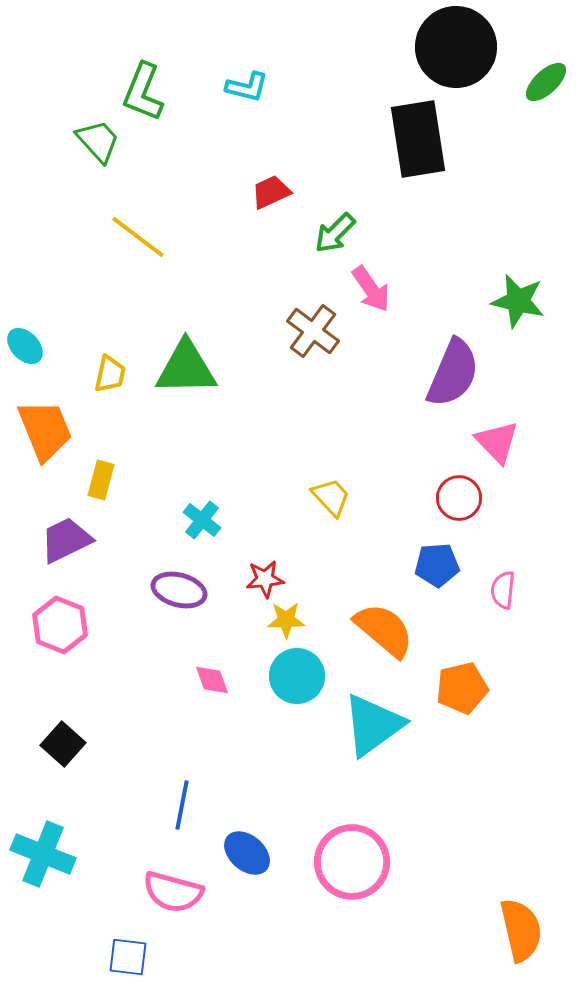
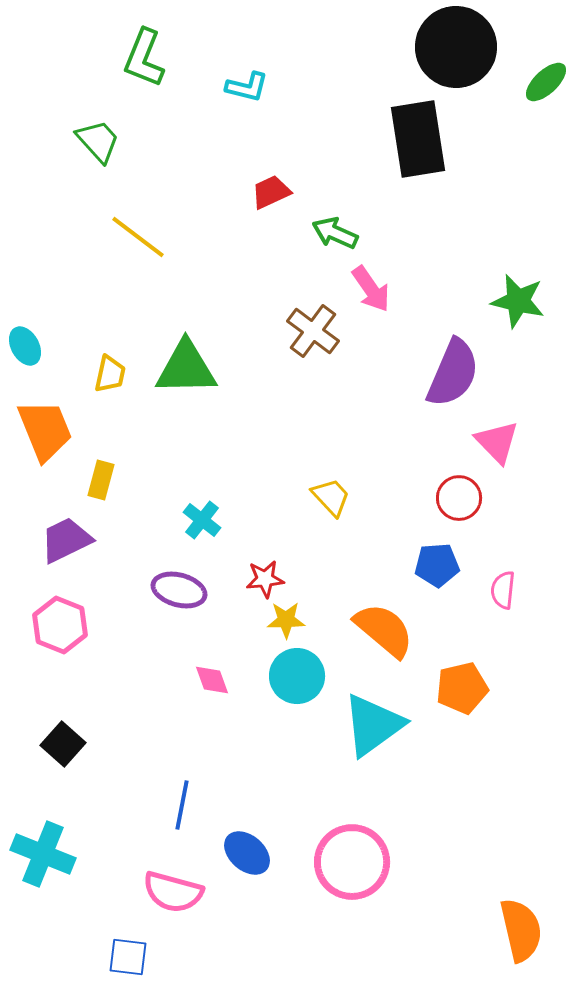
green L-shape at (143, 92): moved 1 px right, 34 px up
green arrow at (335, 233): rotated 69 degrees clockwise
cyan ellipse at (25, 346): rotated 15 degrees clockwise
